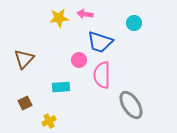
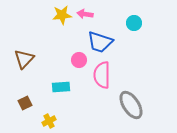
yellow star: moved 3 px right, 3 px up
